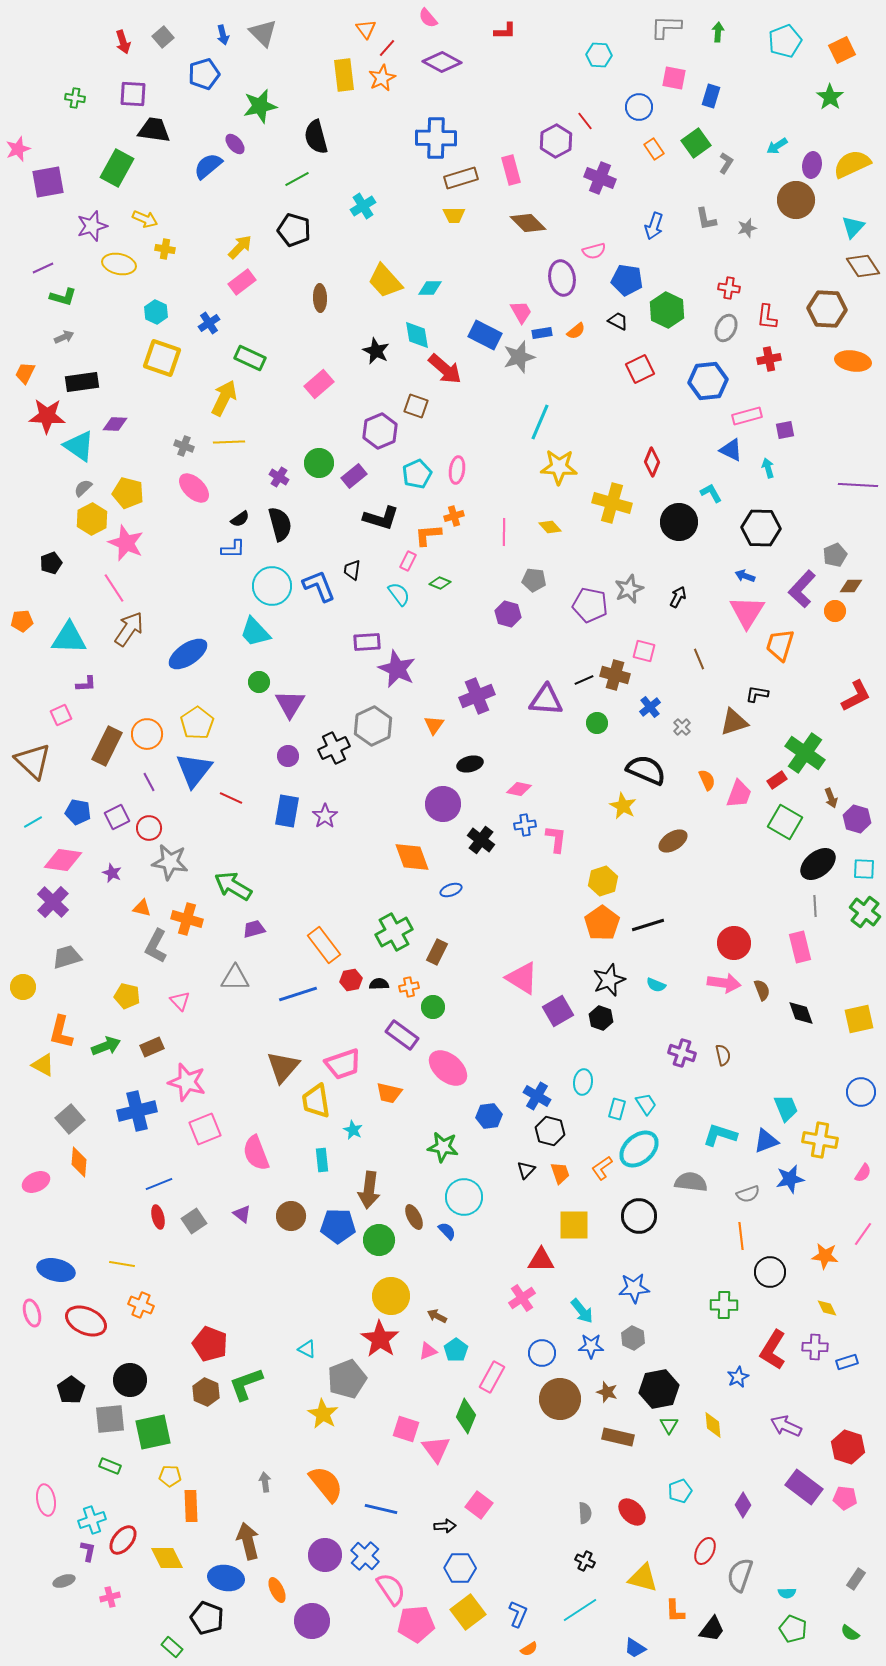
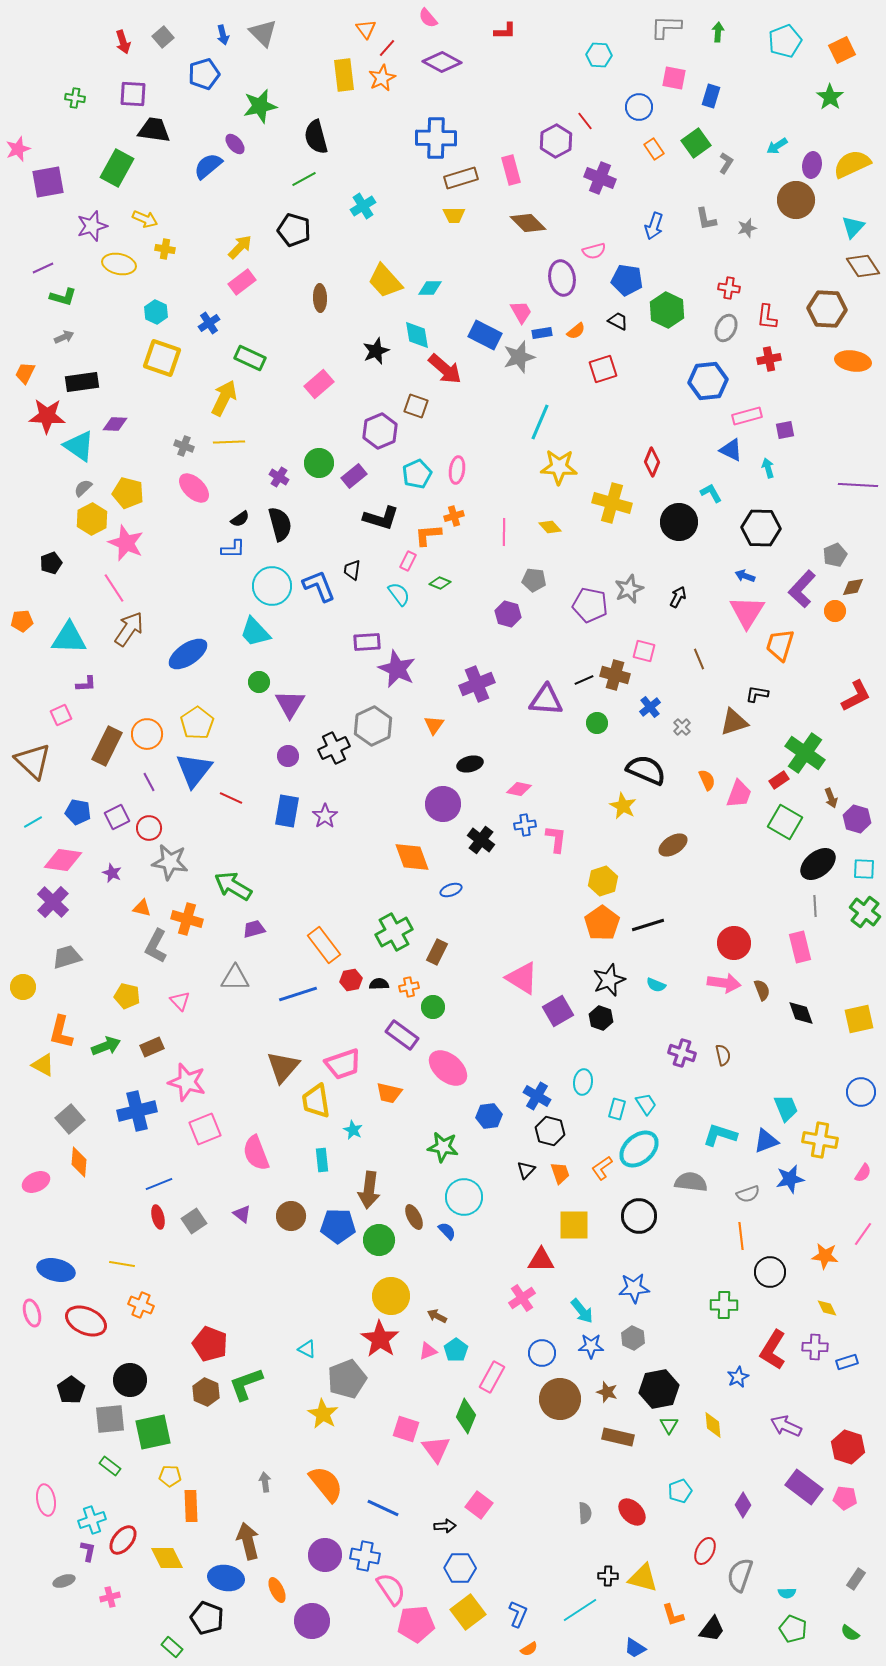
green line at (297, 179): moved 7 px right
black star at (376, 351): rotated 24 degrees clockwise
red square at (640, 369): moved 37 px left; rotated 8 degrees clockwise
brown diamond at (851, 586): moved 2 px right, 1 px down; rotated 10 degrees counterclockwise
purple cross at (477, 696): moved 12 px up
red rectangle at (777, 780): moved 2 px right
brown ellipse at (673, 841): moved 4 px down
green rectangle at (110, 1466): rotated 15 degrees clockwise
blue line at (381, 1509): moved 2 px right, 1 px up; rotated 12 degrees clockwise
blue cross at (365, 1556): rotated 32 degrees counterclockwise
black cross at (585, 1561): moved 23 px right, 15 px down; rotated 24 degrees counterclockwise
orange L-shape at (675, 1611): moved 2 px left, 4 px down; rotated 15 degrees counterclockwise
